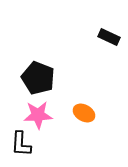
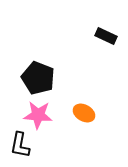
black rectangle: moved 3 px left, 1 px up
pink star: rotated 8 degrees clockwise
black L-shape: moved 1 px left, 1 px down; rotated 8 degrees clockwise
